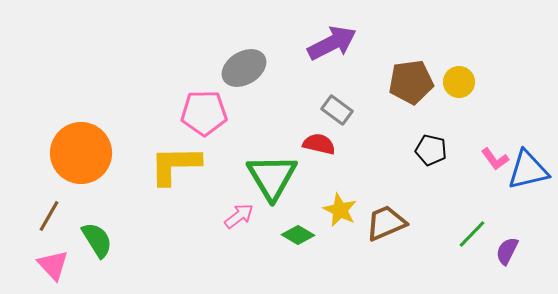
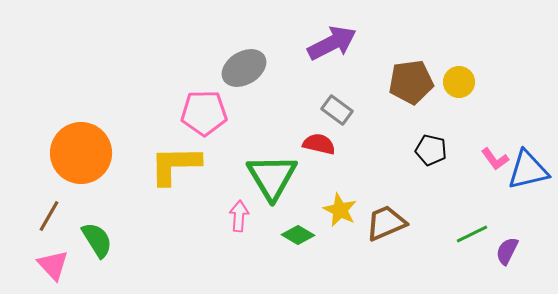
pink arrow: rotated 48 degrees counterclockwise
green line: rotated 20 degrees clockwise
